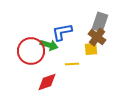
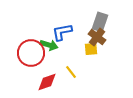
red circle: moved 2 px down
yellow line: moved 1 px left, 8 px down; rotated 56 degrees clockwise
